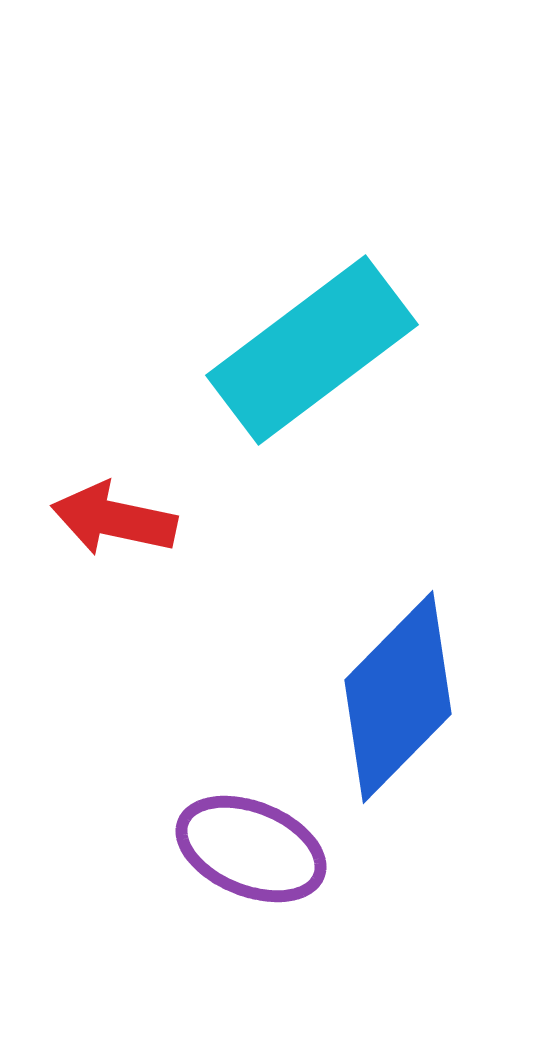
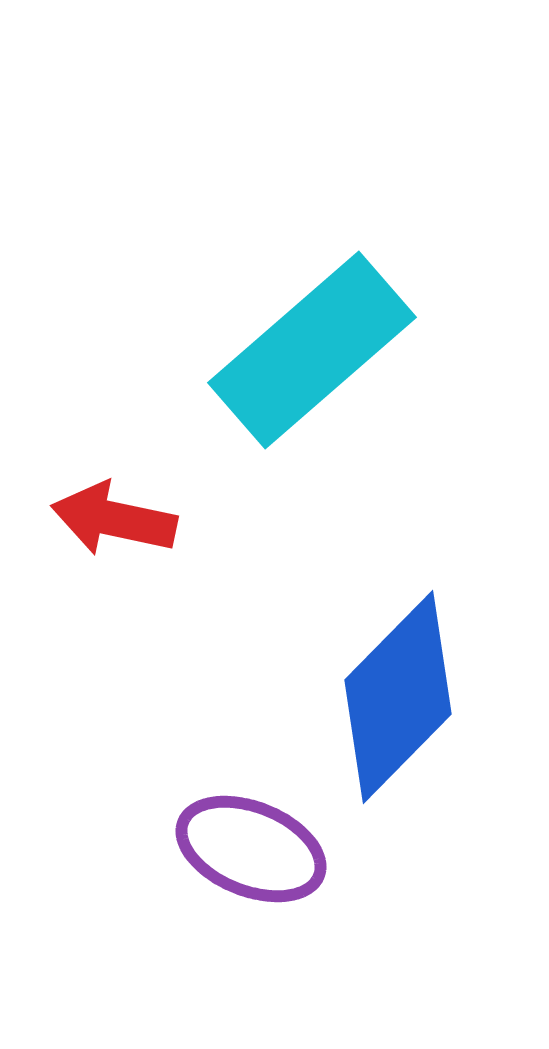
cyan rectangle: rotated 4 degrees counterclockwise
